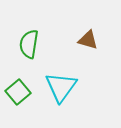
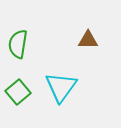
brown triangle: rotated 15 degrees counterclockwise
green semicircle: moved 11 px left
